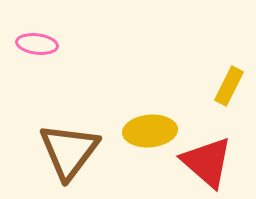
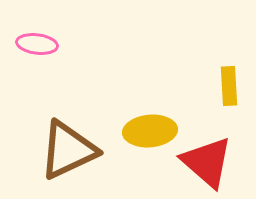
yellow rectangle: rotated 30 degrees counterclockwise
brown triangle: moved 1 px left, 1 px up; rotated 28 degrees clockwise
